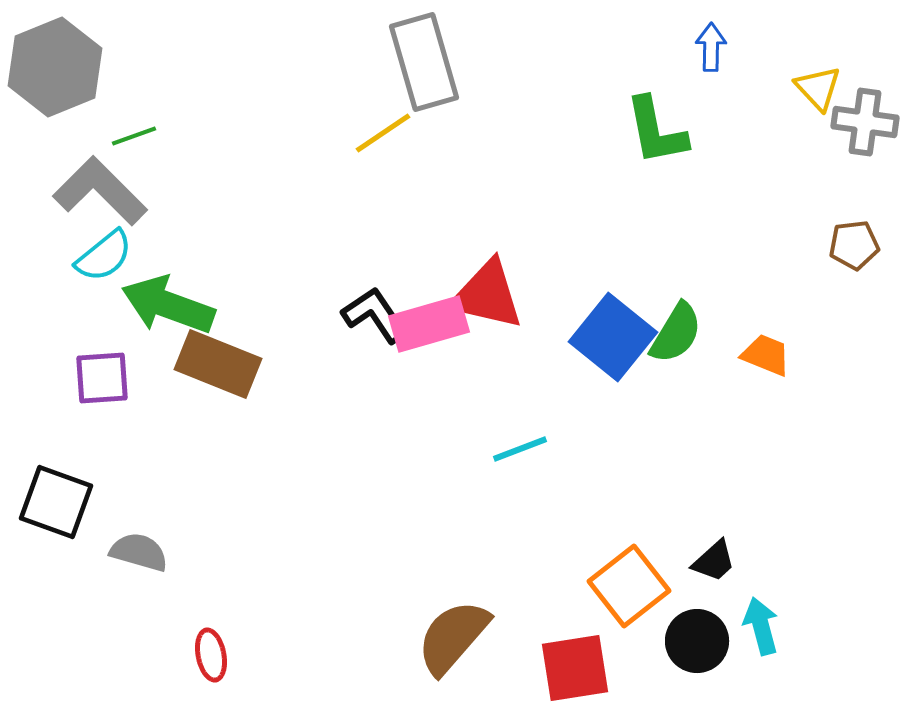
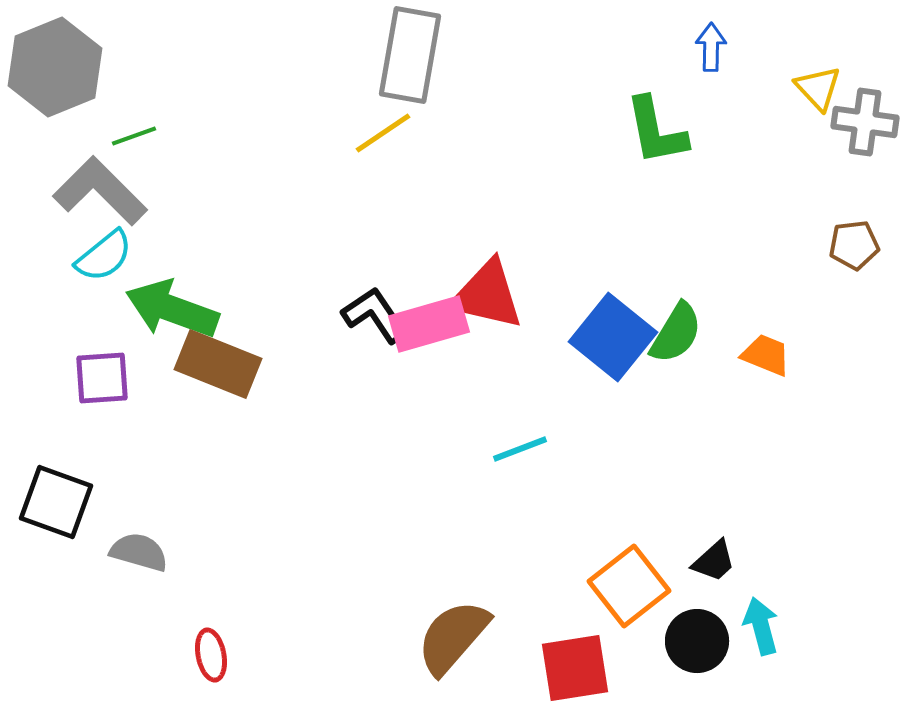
gray rectangle: moved 14 px left, 7 px up; rotated 26 degrees clockwise
green arrow: moved 4 px right, 4 px down
